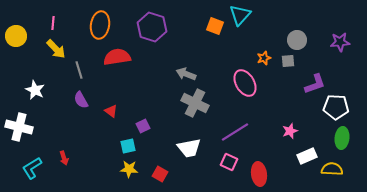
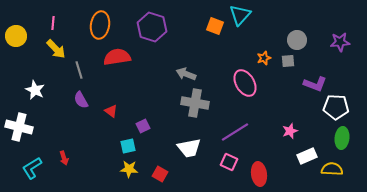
purple L-shape: rotated 40 degrees clockwise
gray cross: rotated 16 degrees counterclockwise
